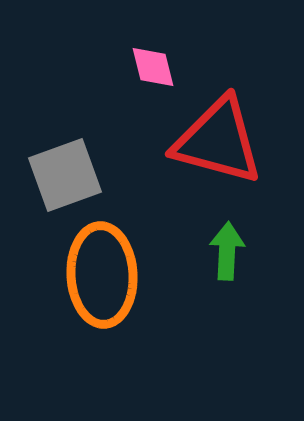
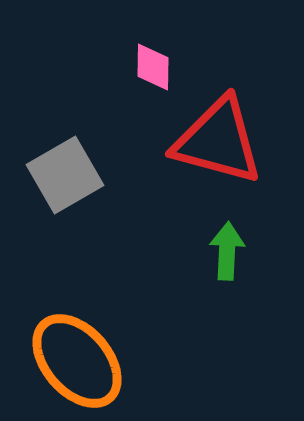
pink diamond: rotated 15 degrees clockwise
gray square: rotated 10 degrees counterclockwise
orange ellipse: moved 25 px left, 86 px down; rotated 38 degrees counterclockwise
